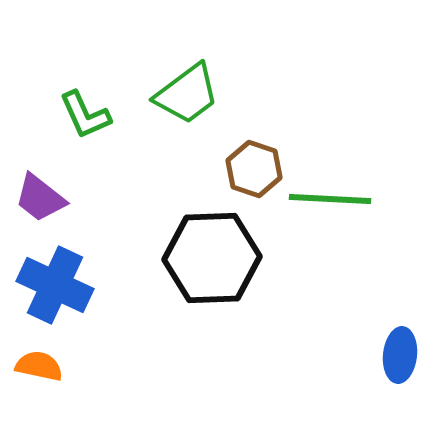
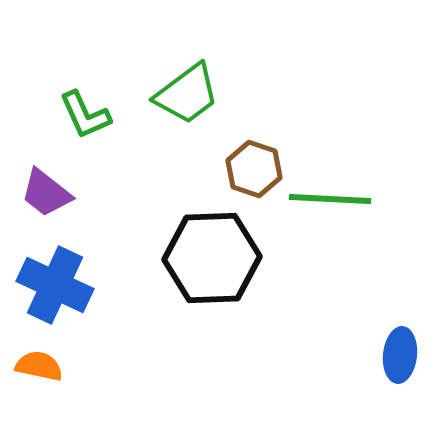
purple trapezoid: moved 6 px right, 5 px up
